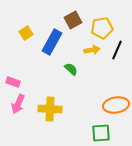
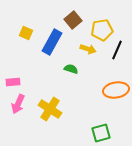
brown square: rotated 12 degrees counterclockwise
yellow pentagon: moved 2 px down
yellow square: rotated 32 degrees counterclockwise
yellow arrow: moved 4 px left, 1 px up; rotated 28 degrees clockwise
green semicircle: rotated 24 degrees counterclockwise
pink rectangle: rotated 24 degrees counterclockwise
orange ellipse: moved 15 px up
yellow cross: rotated 30 degrees clockwise
green square: rotated 12 degrees counterclockwise
